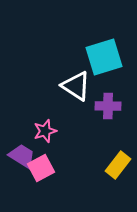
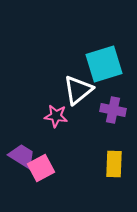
cyan square: moved 7 px down
white triangle: moved 2 px right, 4 px down; rotated 48 degrees clockwise
purple cross: moved 5 px right, 4 px down; rotated 10 degrees clockwise
pink star: moved 11 px right, 15 px up; rotated 25 degrees clockwise
yellow rectangle: moved 4 px left, 1 px up; rotated 36 degrees counterclockwise
